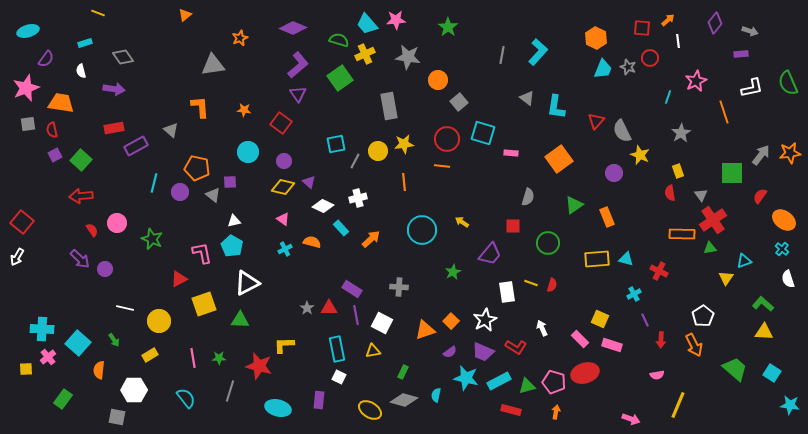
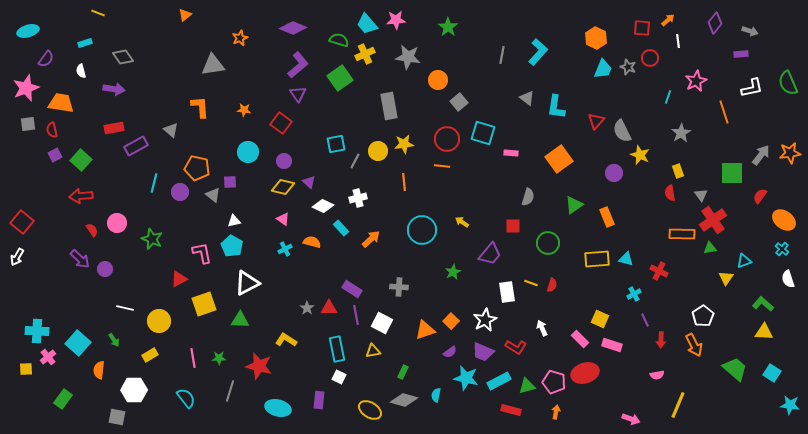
cyan cross at (42, 329): moved 5 px left, 2 px down
yellow L-shape at (284, 345): moved 2 px right, 5 px up; rotated 35 degrees clockwise
